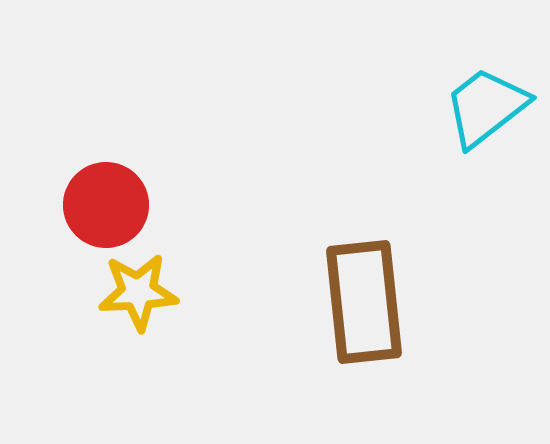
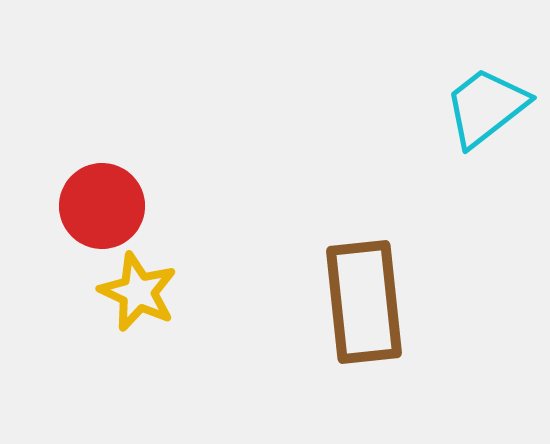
red circle: moved 4 px left, 1 px down
yellow star: rotated 28 degrees clockwise
